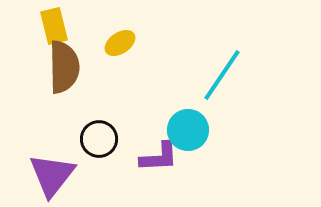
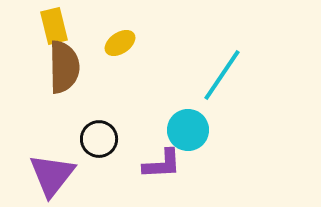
purple L-shape: moved 3 px right, 7 px down
